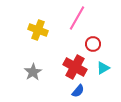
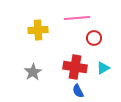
pink line: rotated 55 degrees clockwise
yellow cross: rotated 24 degrees counterclockwise
red circle: moved 1 px right, 6 px up
red cross: rotated 20 degrees counterclockwise
blue semicircle: rotated 112 degrees clockwise
